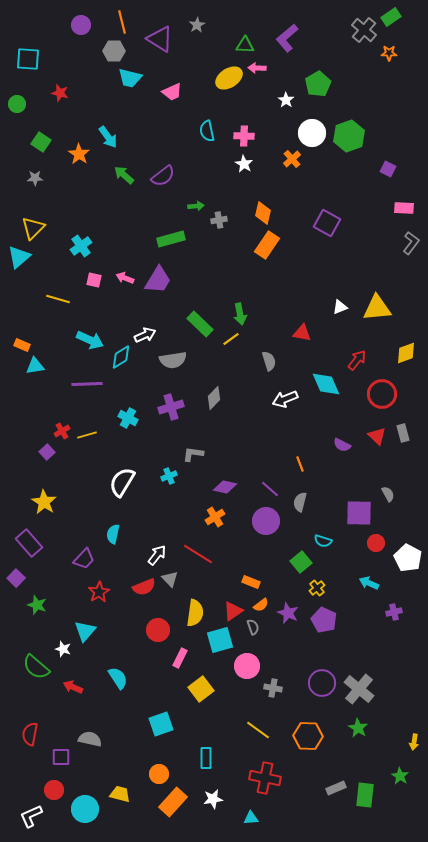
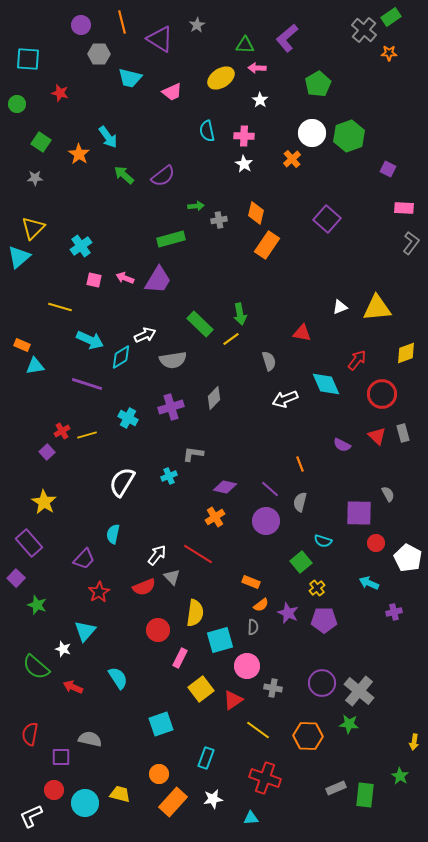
gray hexagon at (114, 51): moved 15 px left, 3 px down
yellow ellipse at (229, 78): moved 8 px left
white star at (286, 100): moved 26 px left
orange diamond at (263, 213): moved 7 px left
purple square at (327, 223): moved 4 px up; rotated 12 degrees clockwise
yellow line at (58, 299): moved 2 px right, 8 px down
purple line at (87, 384): rotated 20 degrees clockwise
gray triangle at (170, 579): moved 2 px right, 2 px up
red triangle at (233, 611): moved 89 px down
purple pentagon at (324, 620): rotated 25 degrees counterclockwise
gray semicircle at (253, 627): rotated 21 degrees clockwise
gray cross at (359, 689): moved 2 px down
green star at (358, 728): moved 9 px left, 4 px up; rotated 24 degrees counterclockwise
cyan rectangle at (206, 758): rotated 20 degrees clockwise
red cross at (265, 778): rotated 8 degrees clockwise
cyan circle at (85, 809): moved 6 px up
